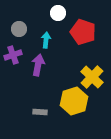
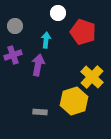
gray circle: moved 4 px left, 3 px up
